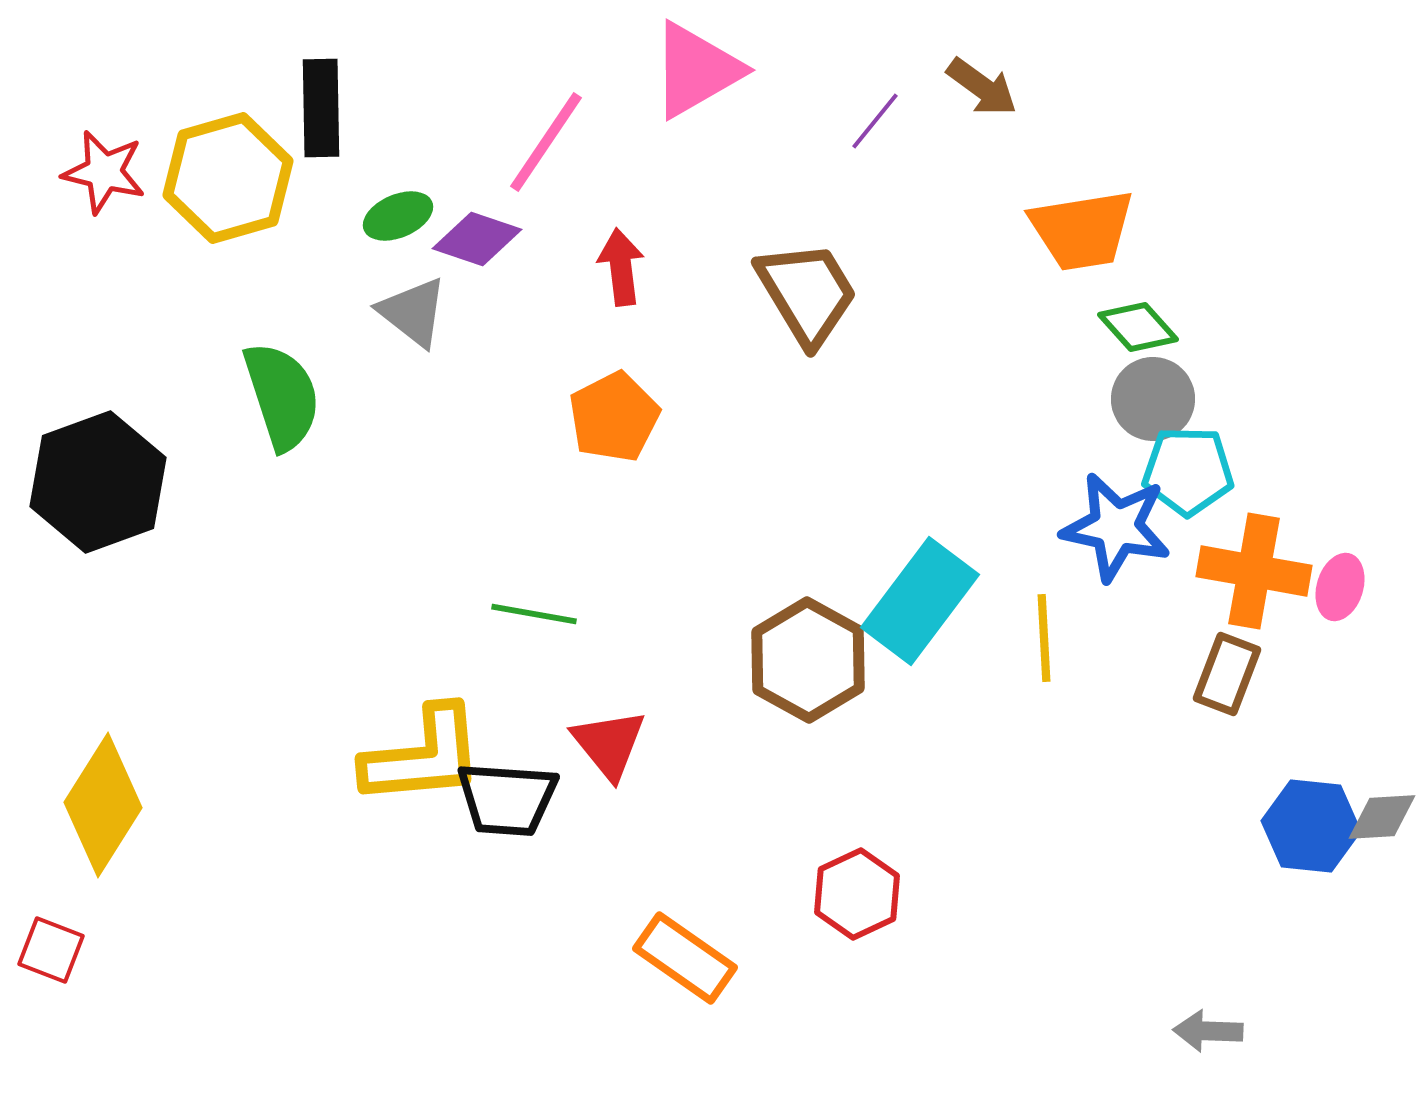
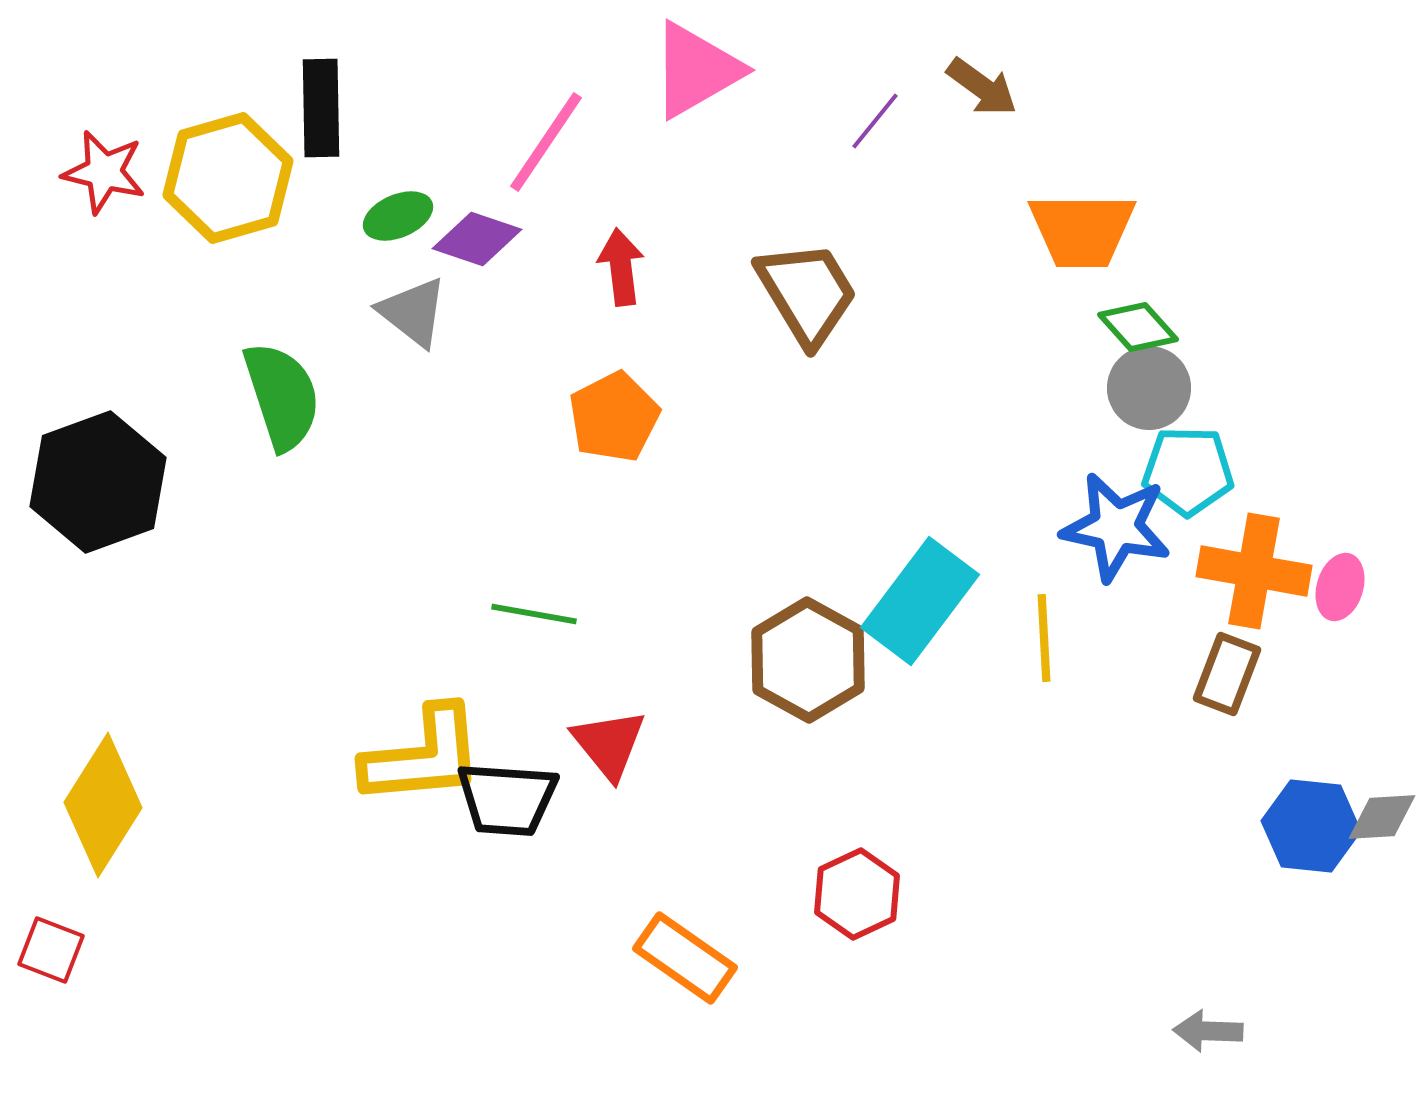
orange trapezoid: rotated 9 degrees clockwise
gray circle: moved 4 px left, 11 px up
